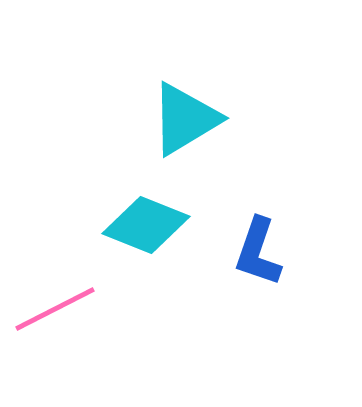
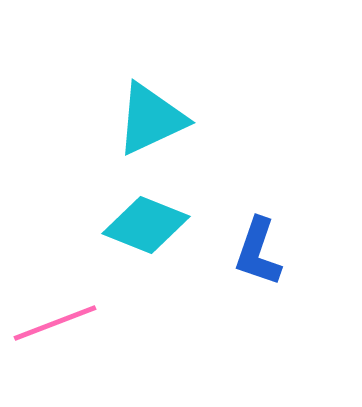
cyan triangle: moved 34 px left; rotated 6 degrees clockwise
pink line: moved 14 px down; rotated 6 degrees clockwise
